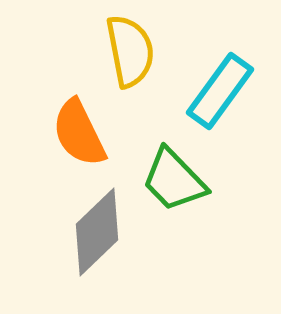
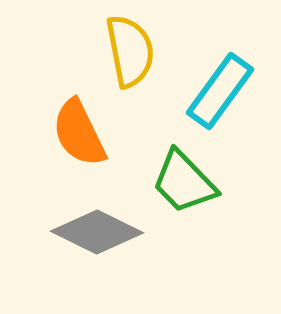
green trapezoid: moved 10 px right, 2 px down
gray diamond: rotated 70 degrees clockwise
